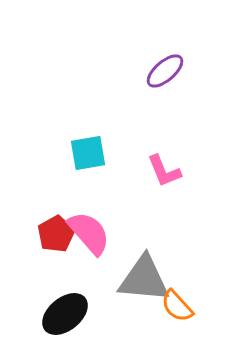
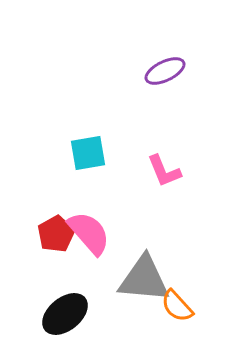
purple ellipse: rotated 15 degrees clockwise
